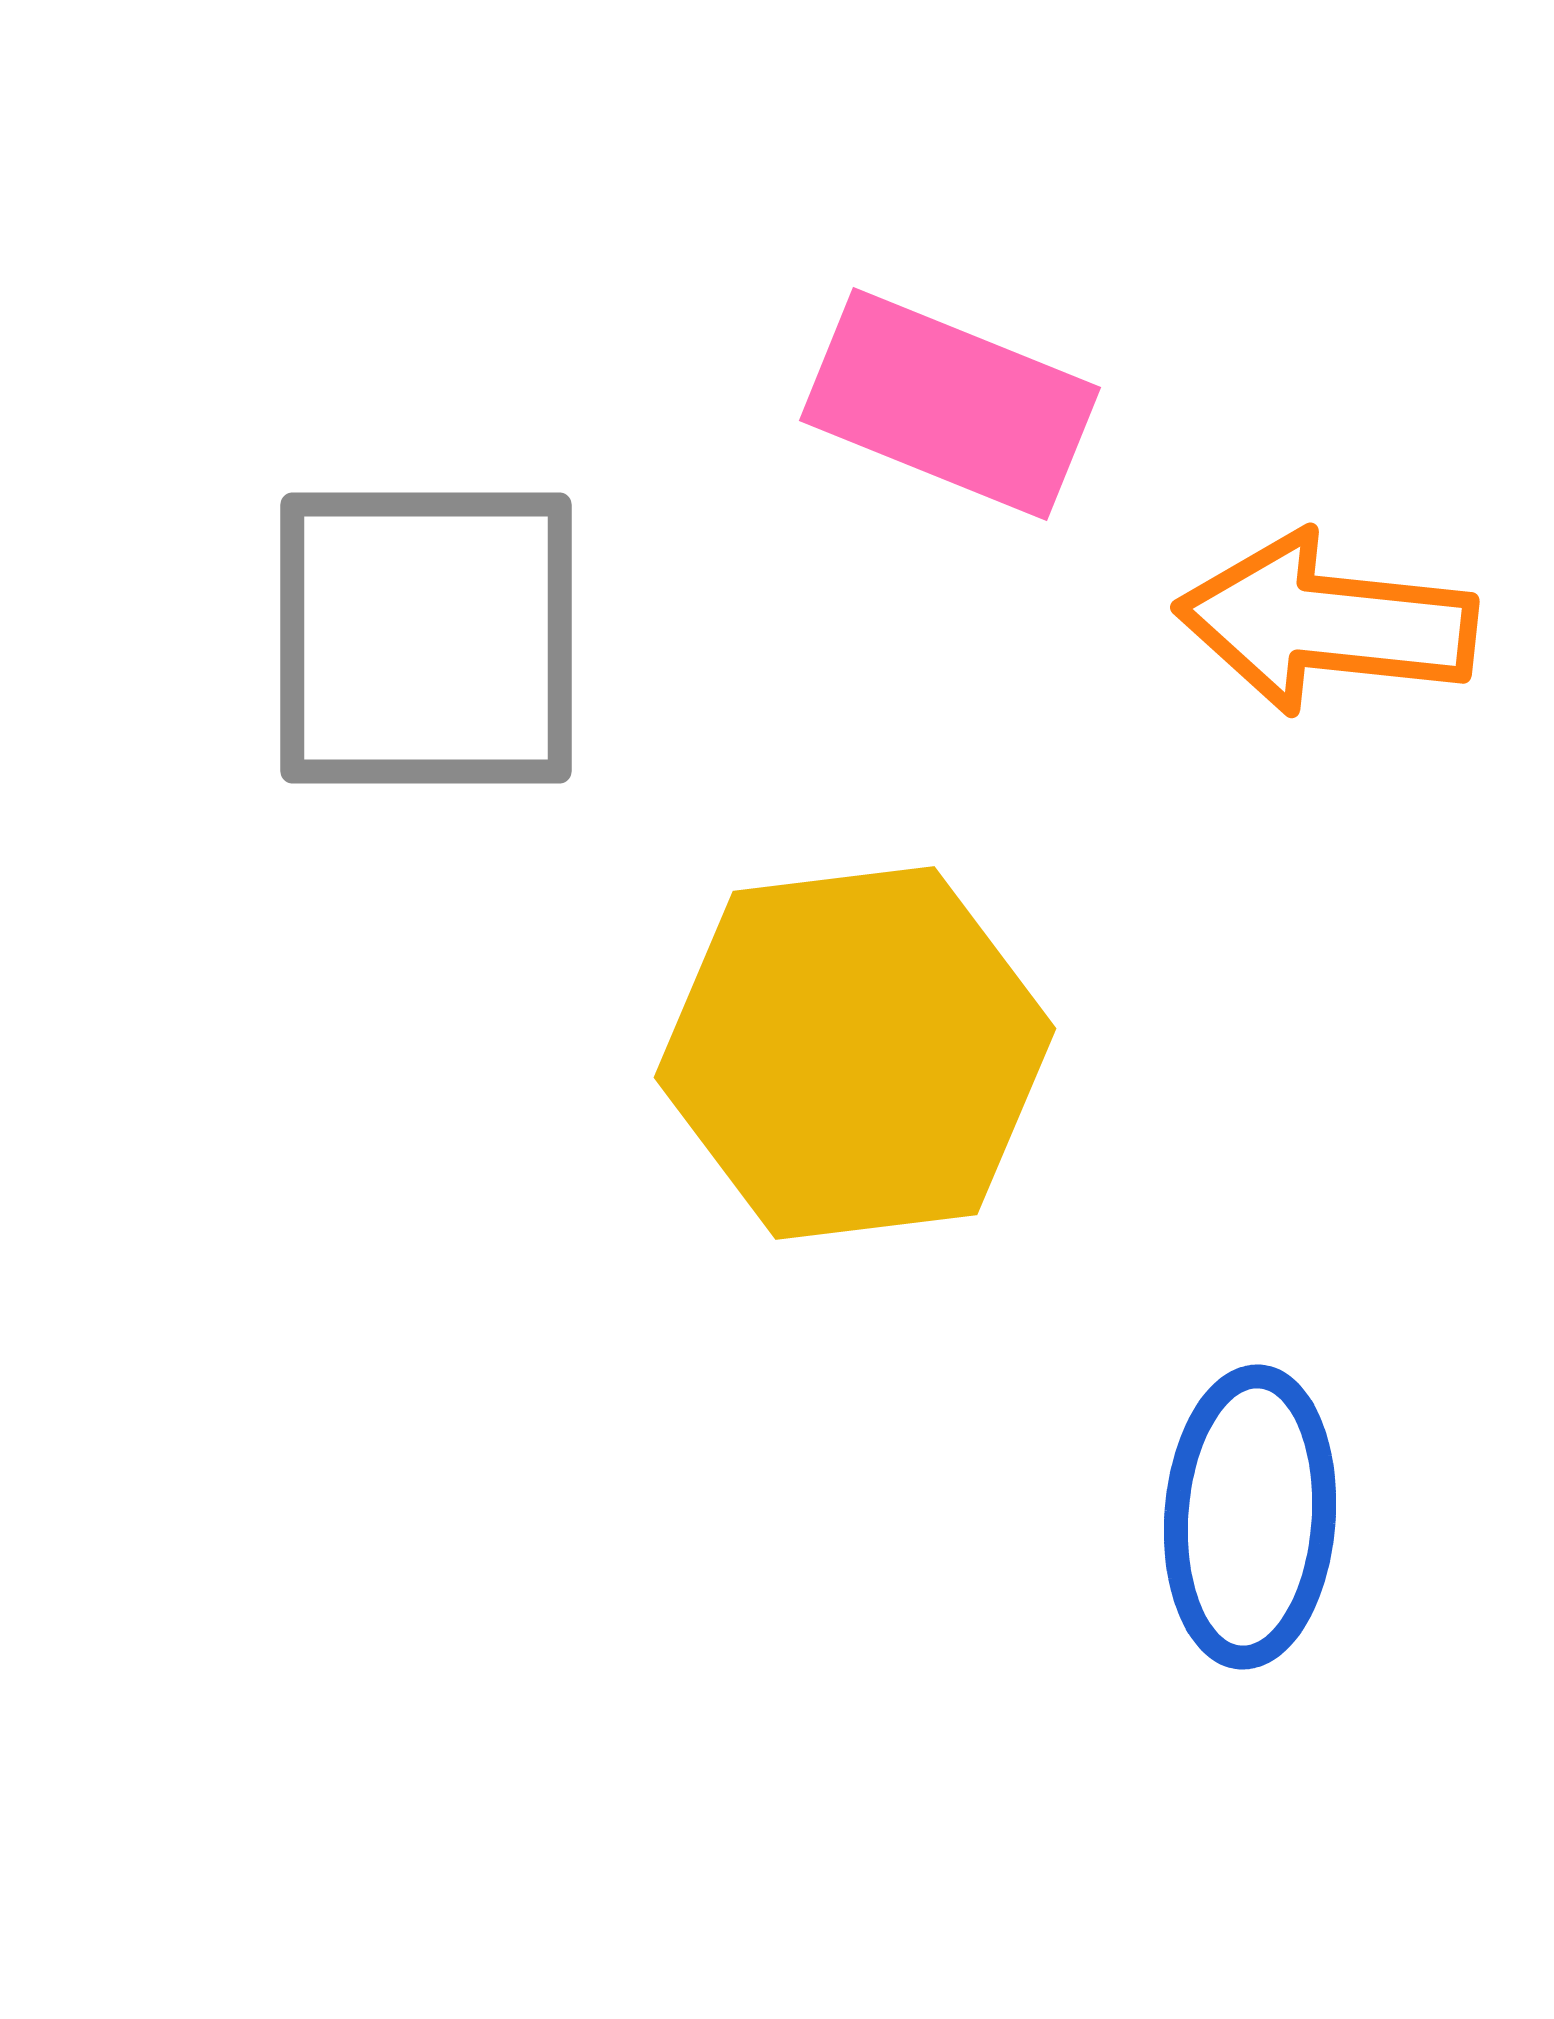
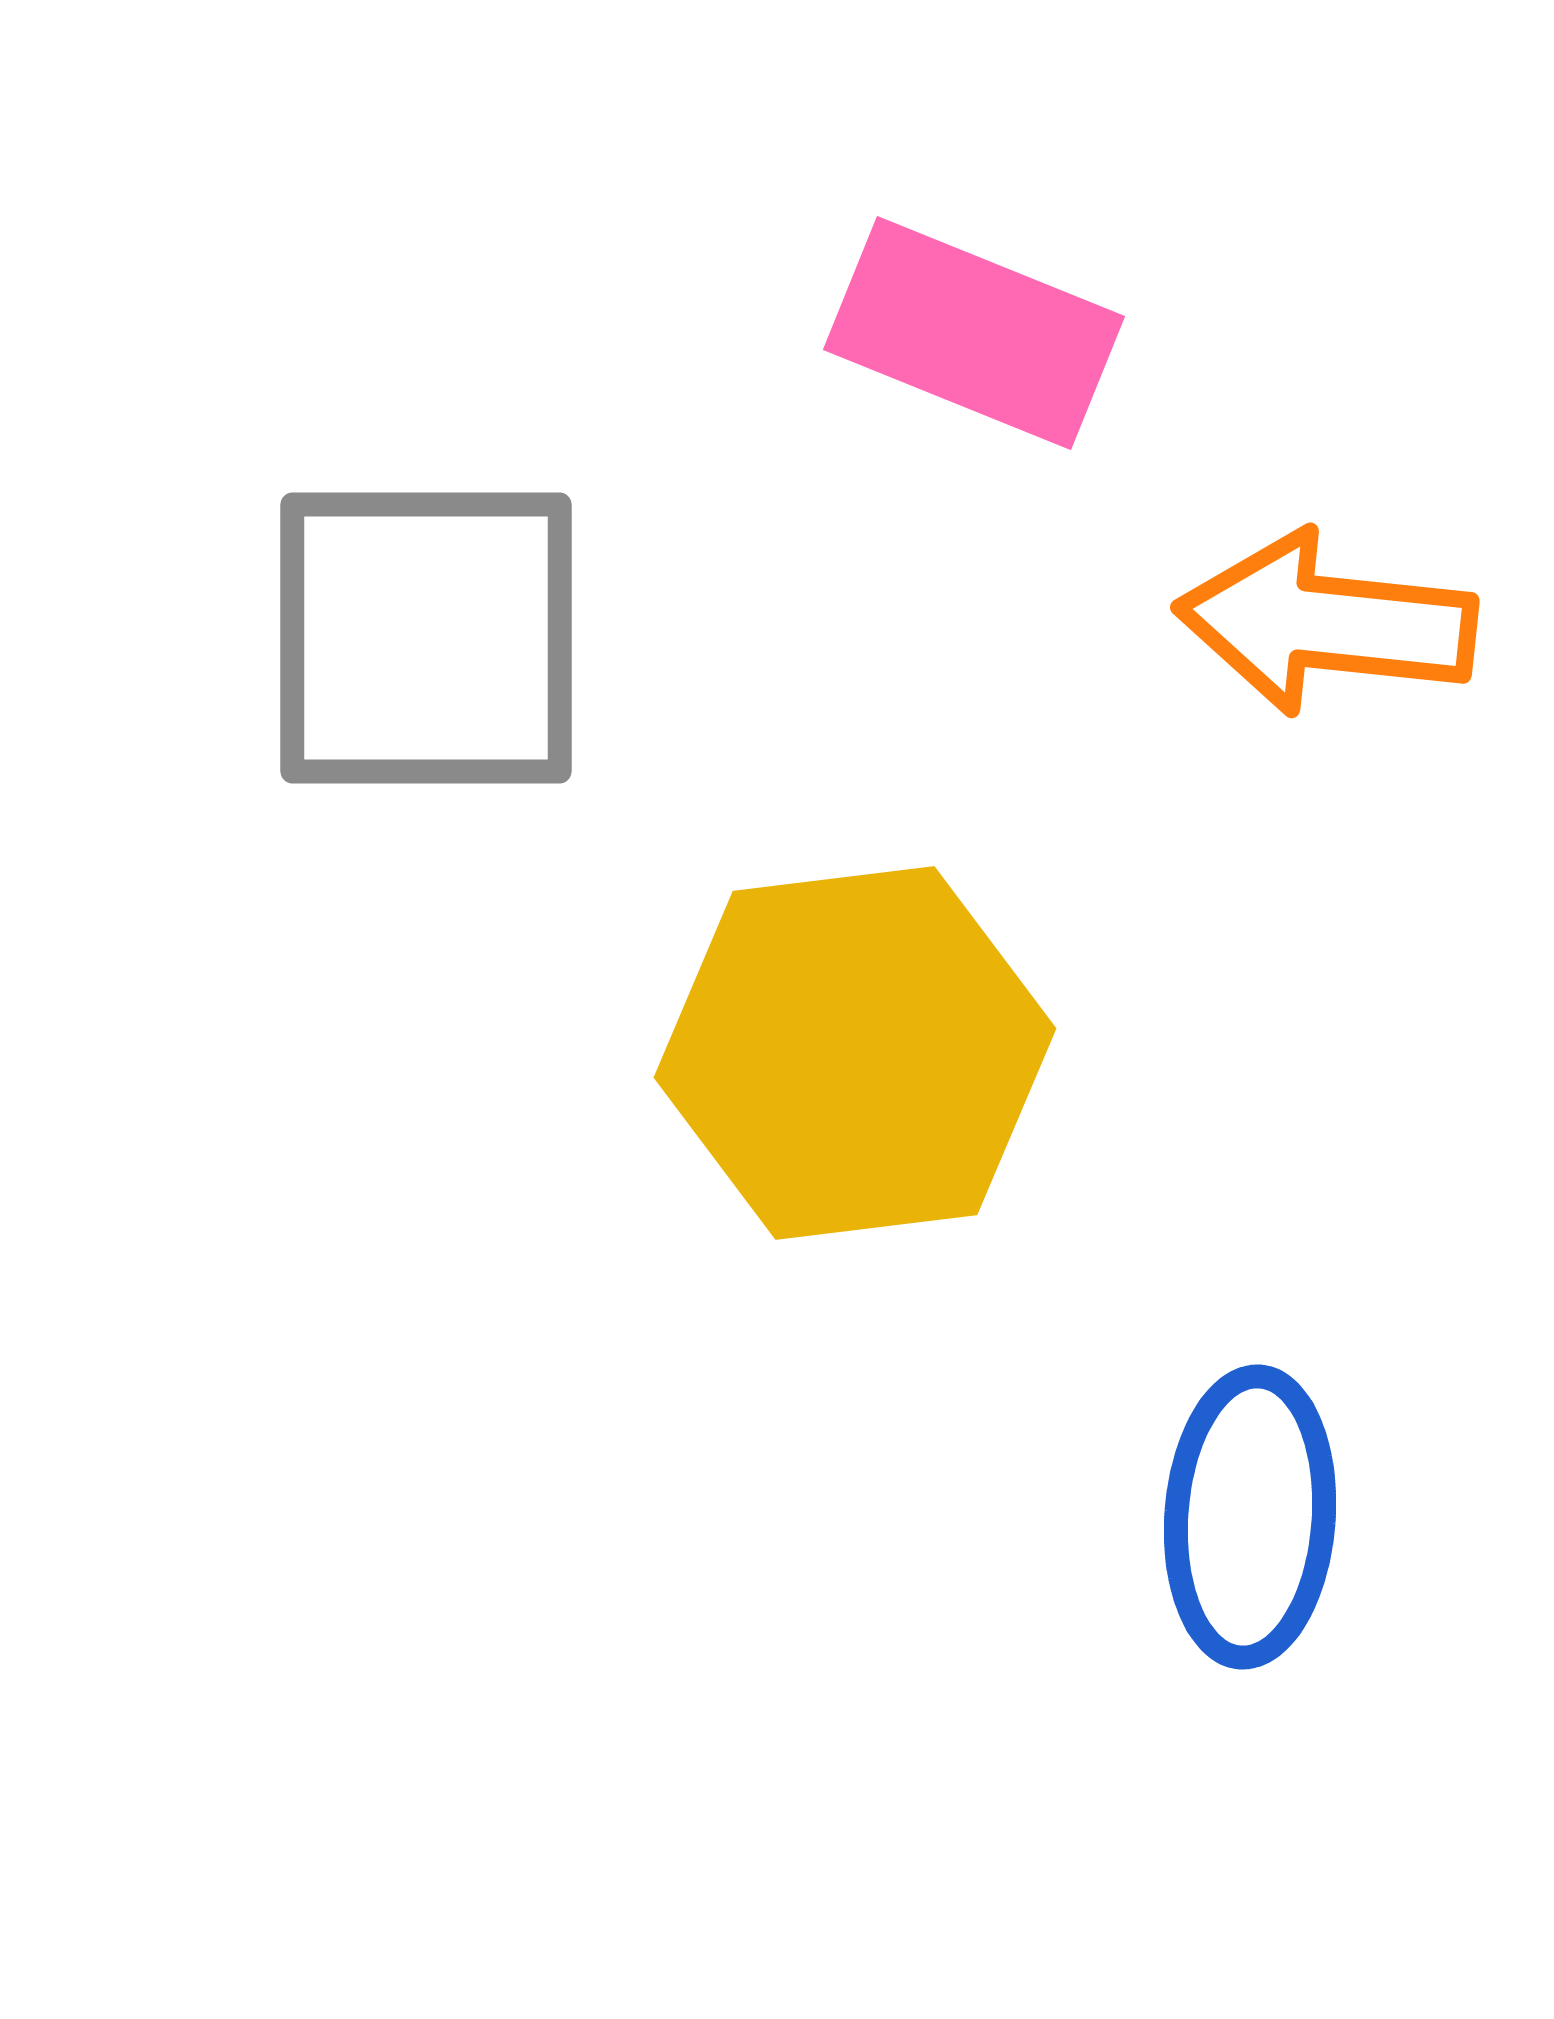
pink rectangle: moved 24 px right, 71 px up
